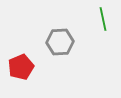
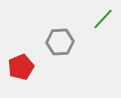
green line: rotated 55 degrees clockwise
